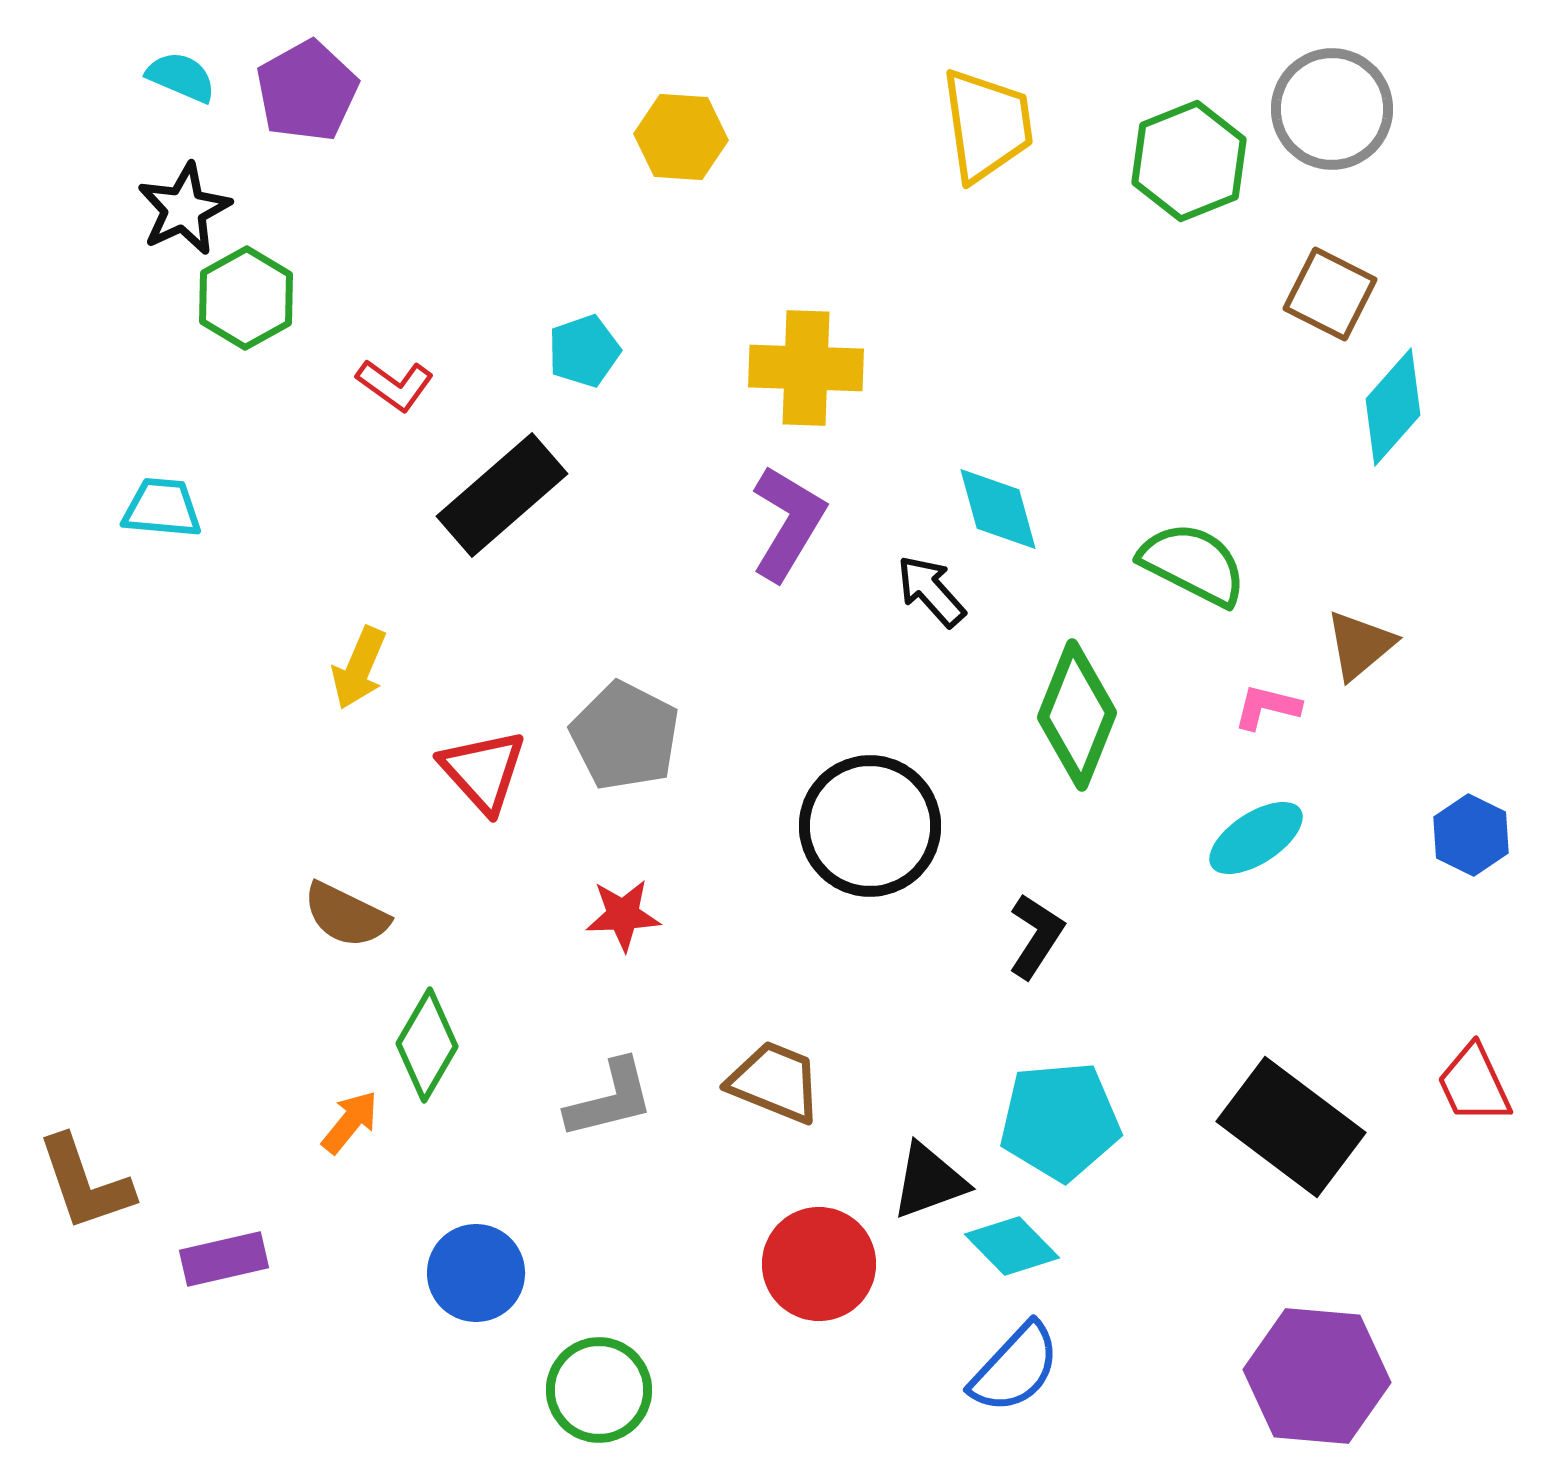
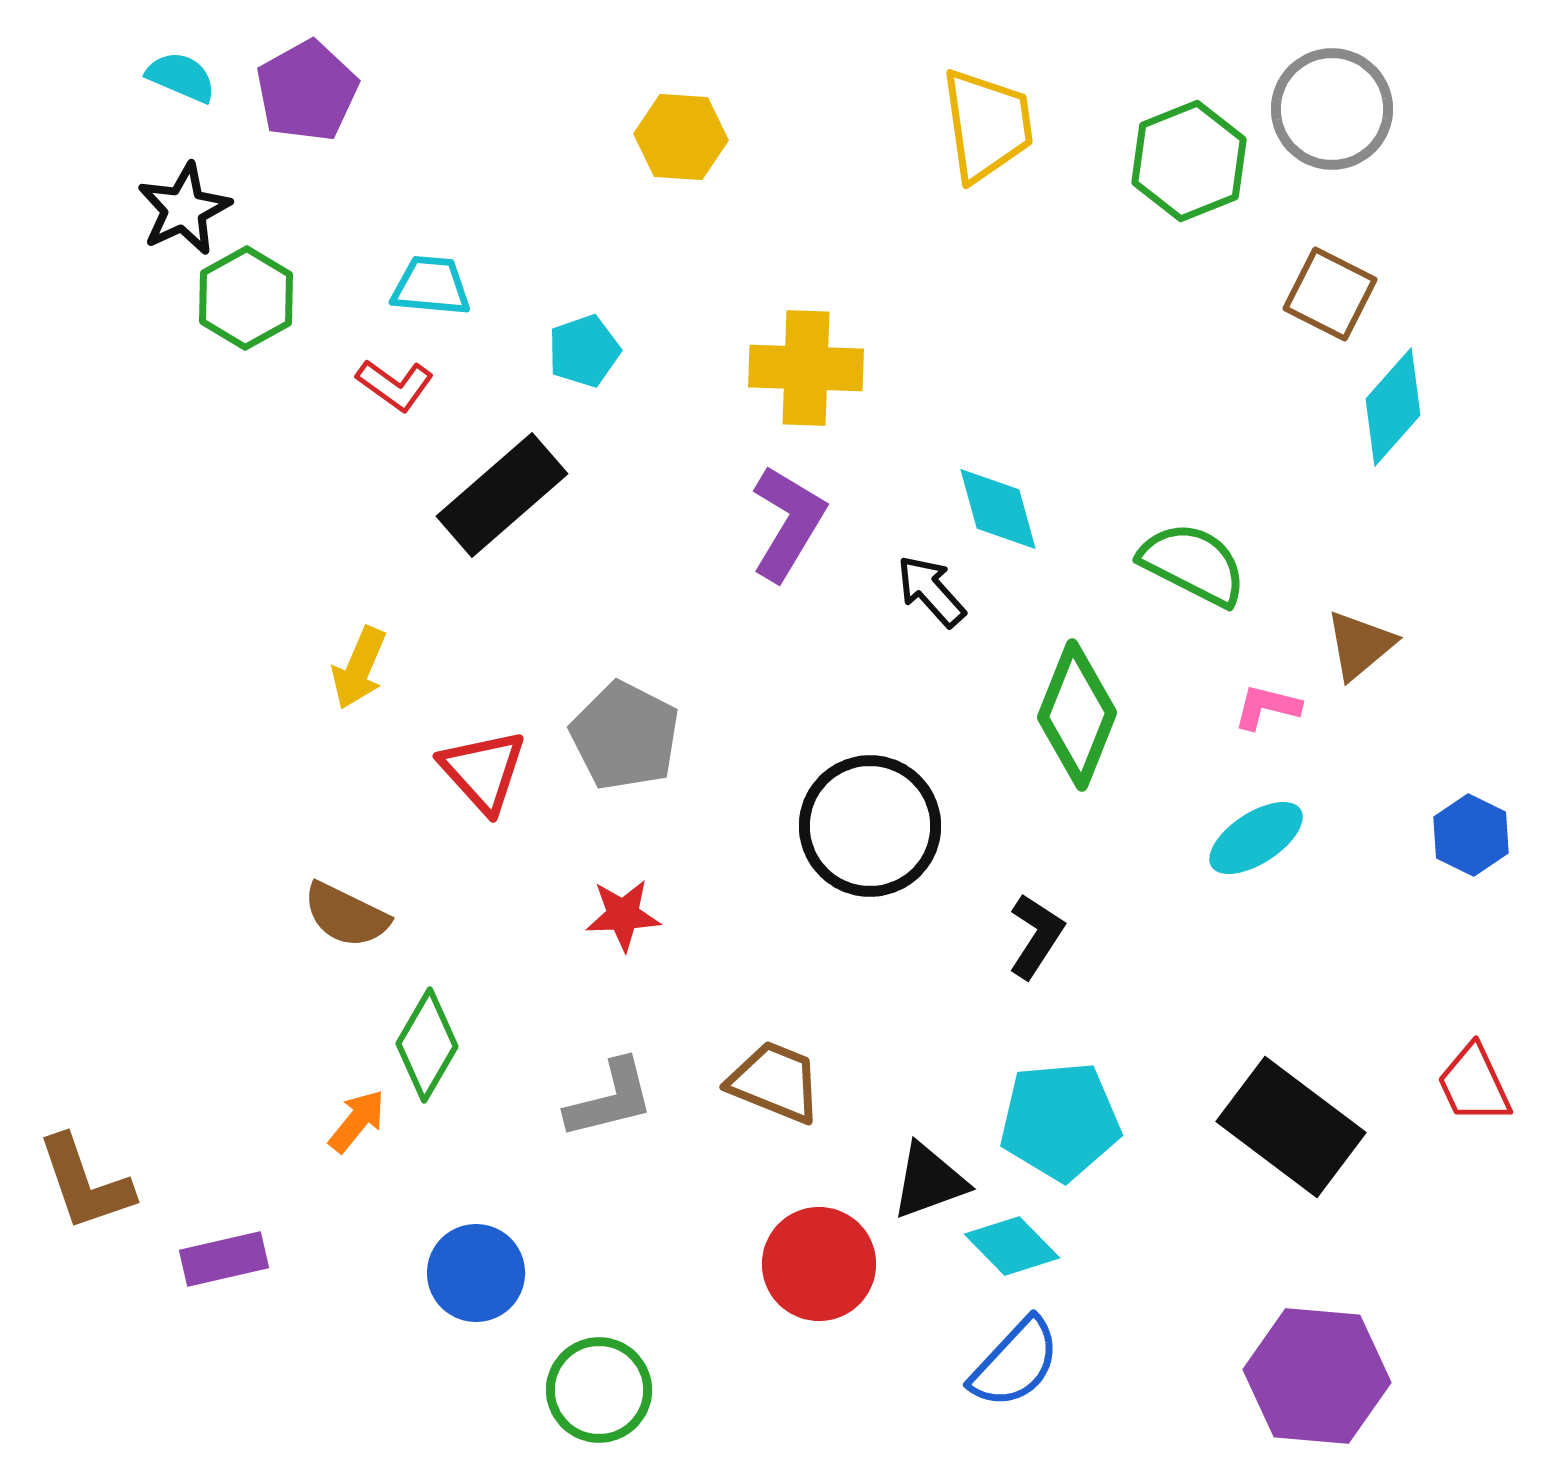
cyan trapezoid at (162, 508): moved 269 px right, 222 px up
orange arrow at (350, 1122): moved 7 px right, 1 px up
blue semicircle at (1015, 1368): moved 5 px up
